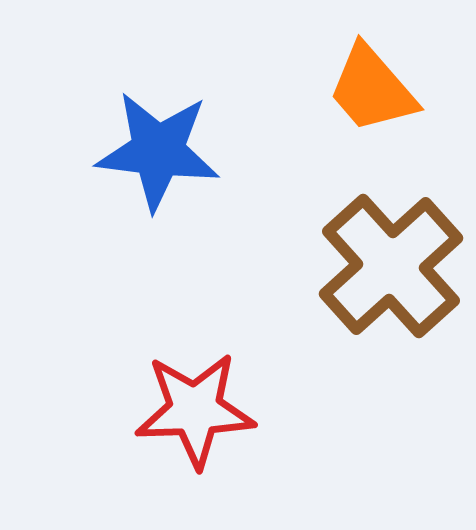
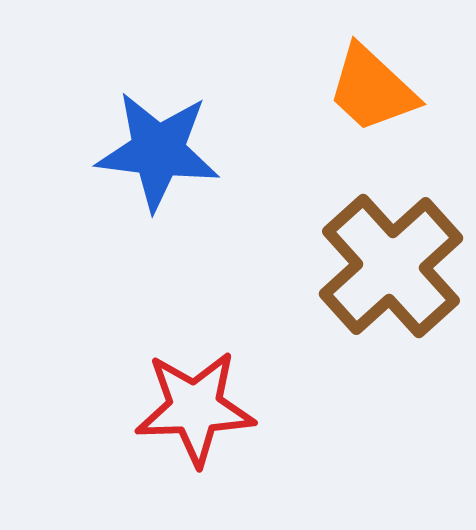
orange trapezoid: rotated 6 degrees counterclockwise
red star: moved 2 px up
